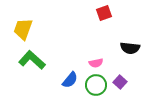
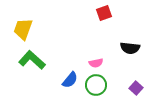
purple square: moved 16 px right, 6 px down
